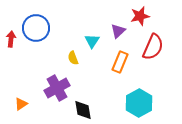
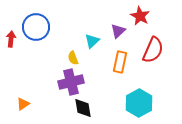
red star: rotated 30 degrees counterclockwise
blue circle: moved 1 px up
cyan triangle: rotated 14 degrees clockwise
red semicircle: moved 3 px down
orange rectangle: rotated 10 degrees counterclockwise
purple cross: moved 14 px right, 6 px up; rotated 15 degrees clockwise
orange triangle: moved 2 px right
black diamond: moved 2 px up
